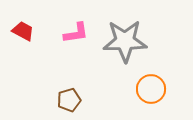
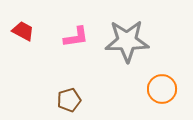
pink L-shape: moved 4 px down
gray star: moved 2 px right
orange circle: moved 11 px right
